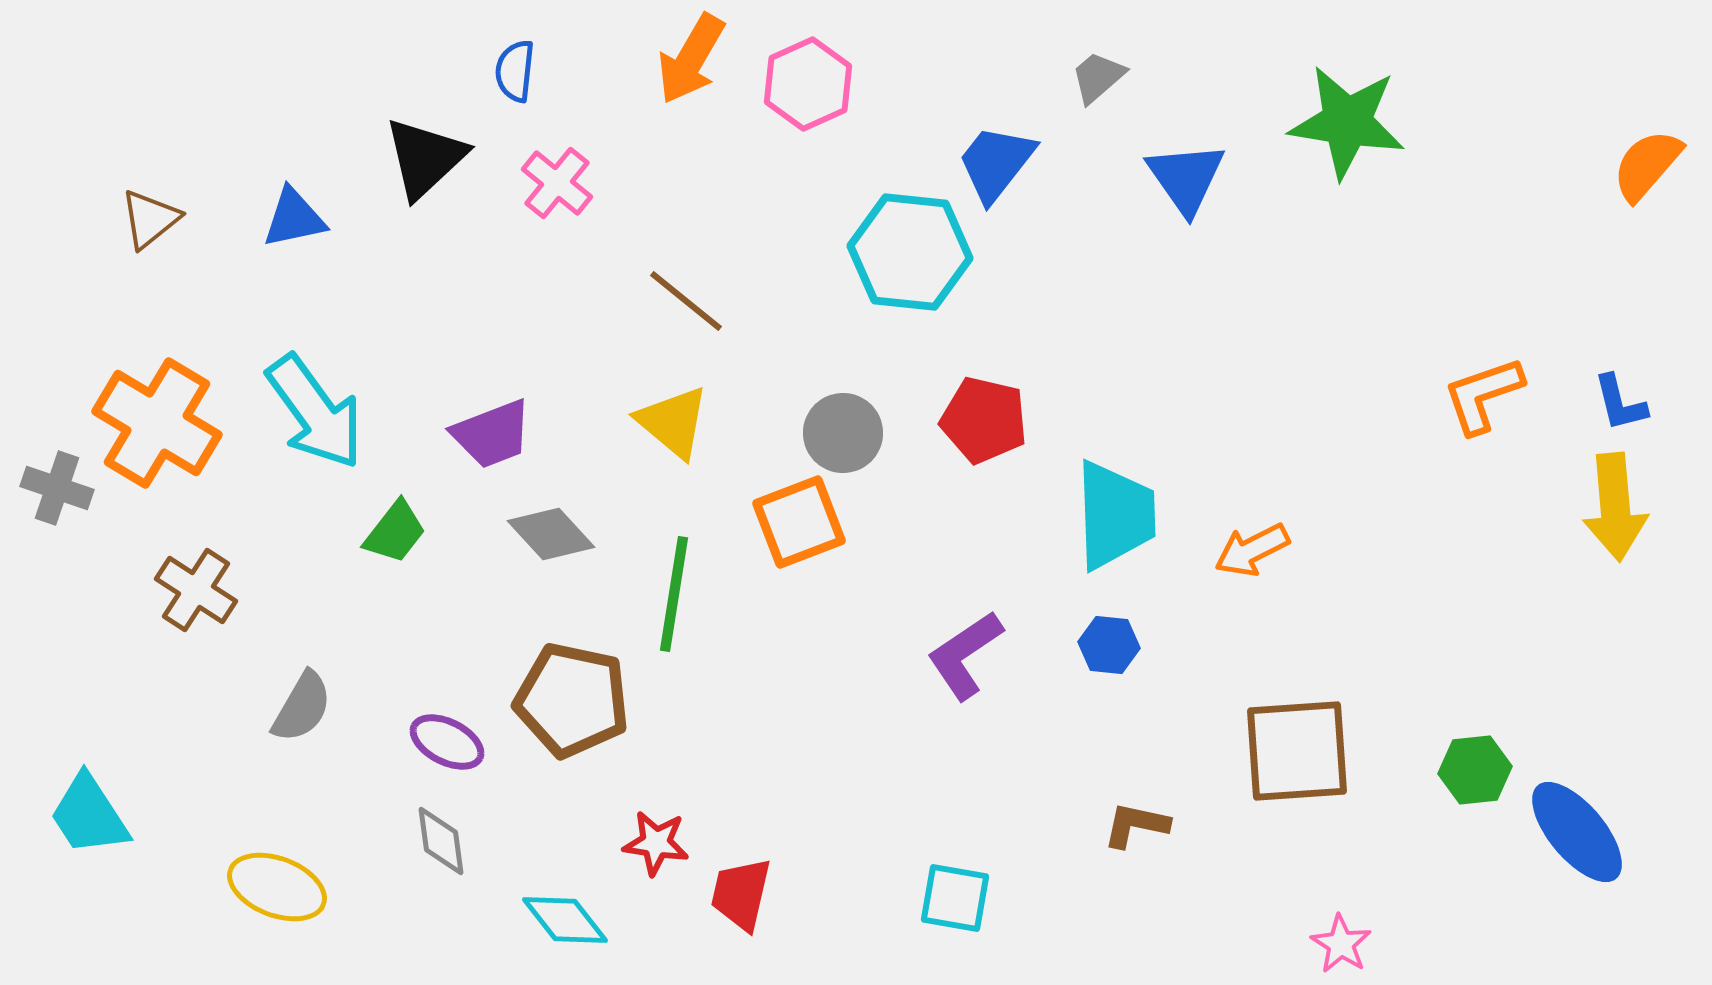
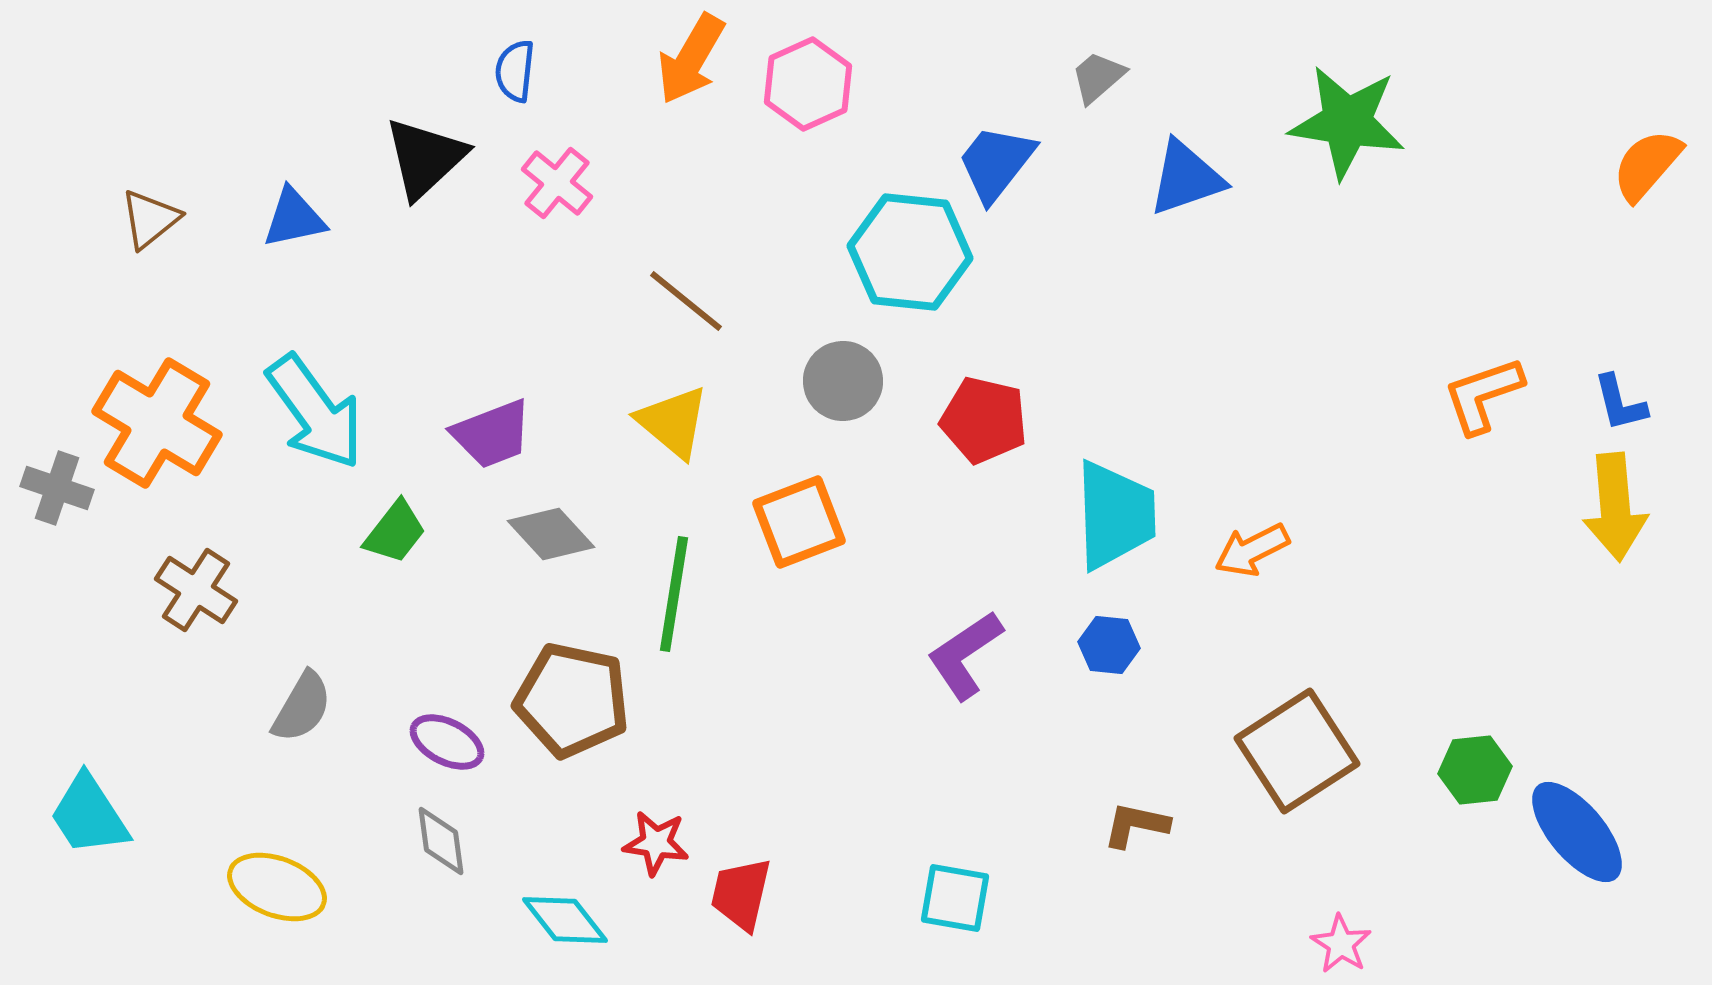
blue triangle at (1186, 178): rotated 46 degrees clockwise
gray circle at (843, 433): moved 52 px up
brown square at (1297, 751): rotated 29 degrees counterclockwise
